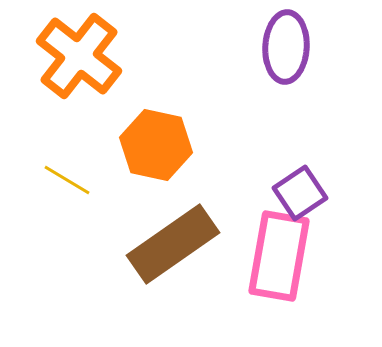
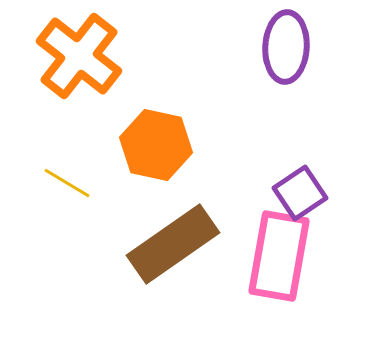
yellow line: moved 3 px down
